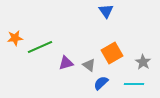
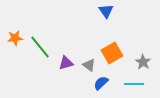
green line: rotated 75 degrees clockwise
